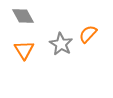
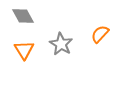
orange semicircle: moved 12 px right
